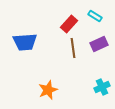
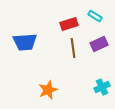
red rectangle: rotated 30 degrees clockwise
